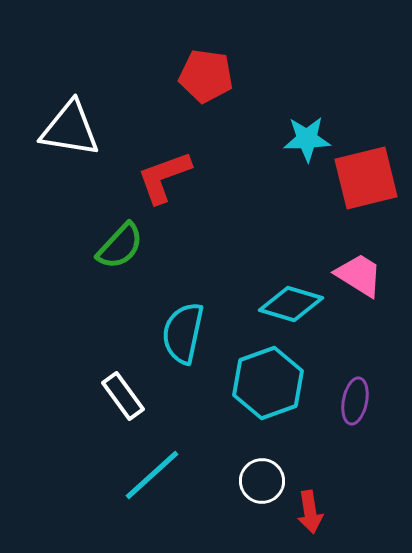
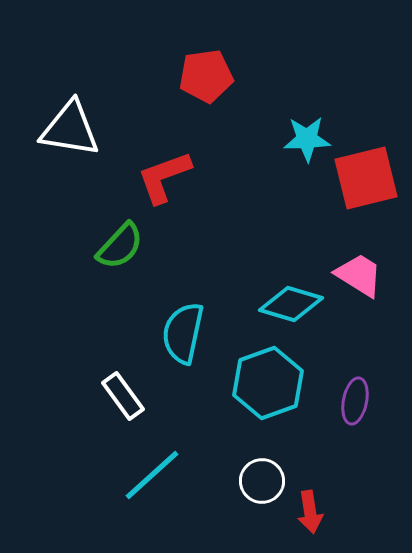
red pentagon: rotated 16 degrees counterclockwise
